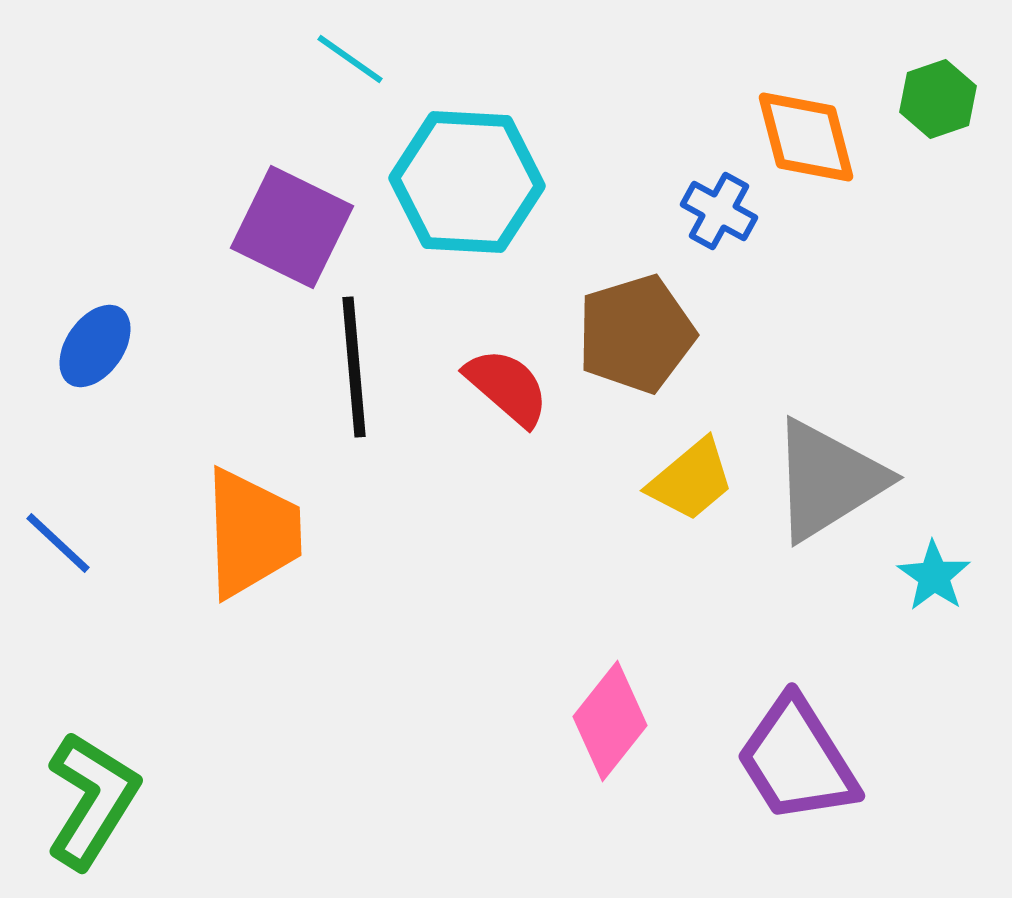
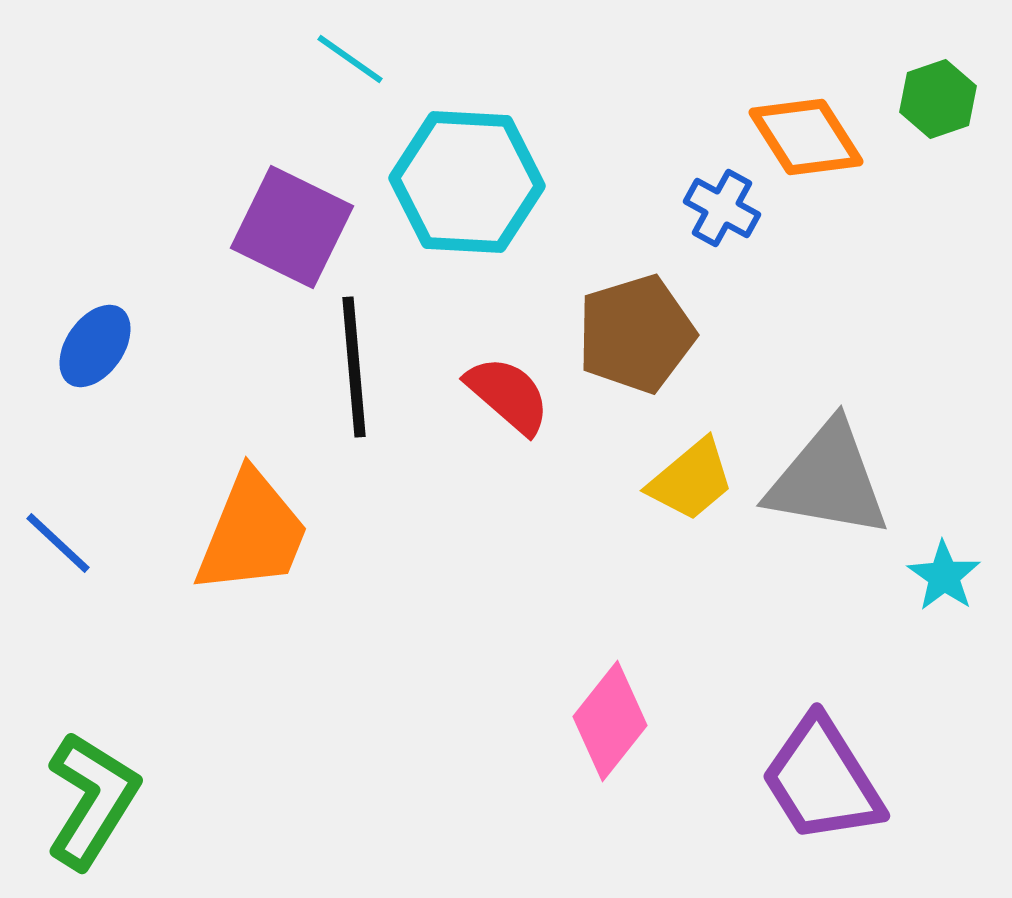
orange diamond: rotated 18 degrees counterclockwise
blue cross: moved 3 px right, 3 px up
red semicircle: moved 1 px right, 8 px down
gray triangle: rotated 42 degrees clockwise
orange trapezoid: rotated 24 degrees clockwise
cyan star: moved 10 px right
purple trapezoid: moved 25 px right, 20 px down
